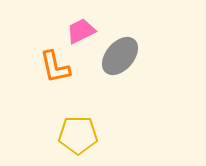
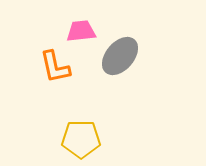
pink trapezoid: rotated 20 degrees clockwise
yellow pentagon: moved 3 px right, 4 px down
